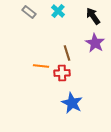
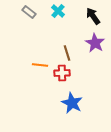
orange line: moved 1 px left, 1 px up
